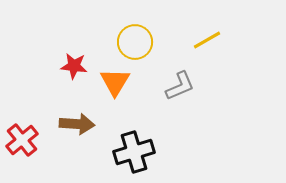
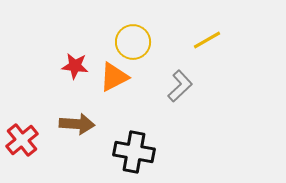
yellow circle: moved 2 px left
red star: moved 1 px right
orange triangle: moved 1 px left, 5 px up; rotated 32 degrees clockwise
gray L-shape: rotated 20 degrees counterclockwise
black cross: rotated 27 degrees clockwise
